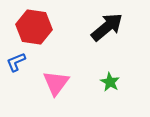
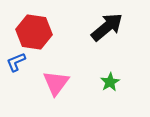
red hexagon: moved 5 px down
green star: rotated 12 degrees clockwise
